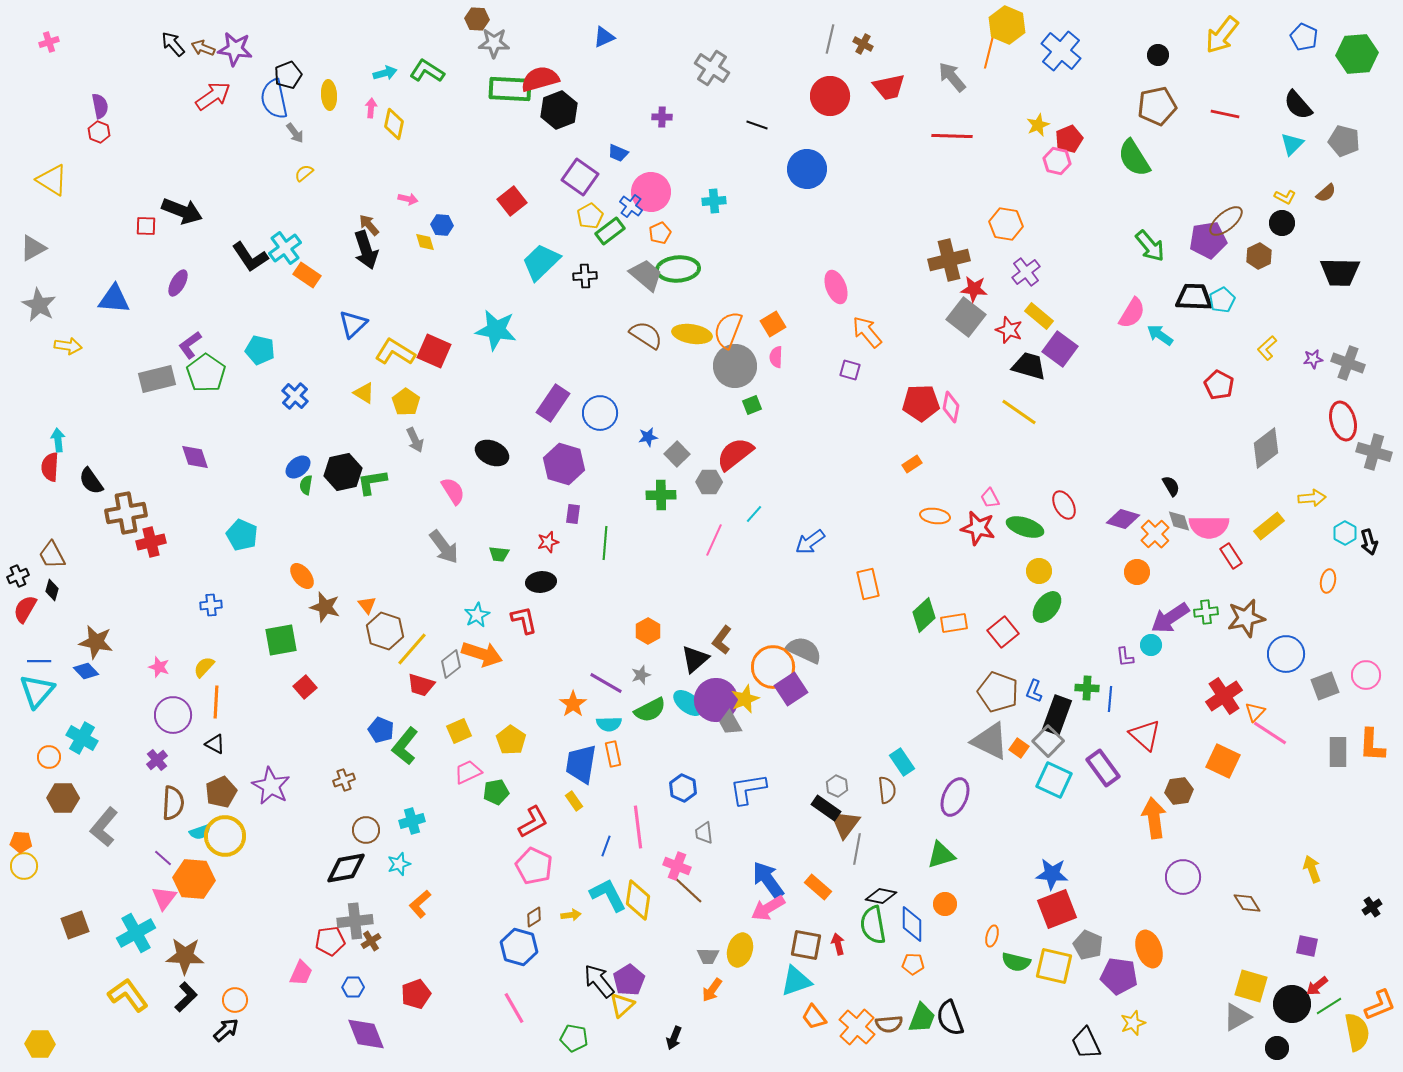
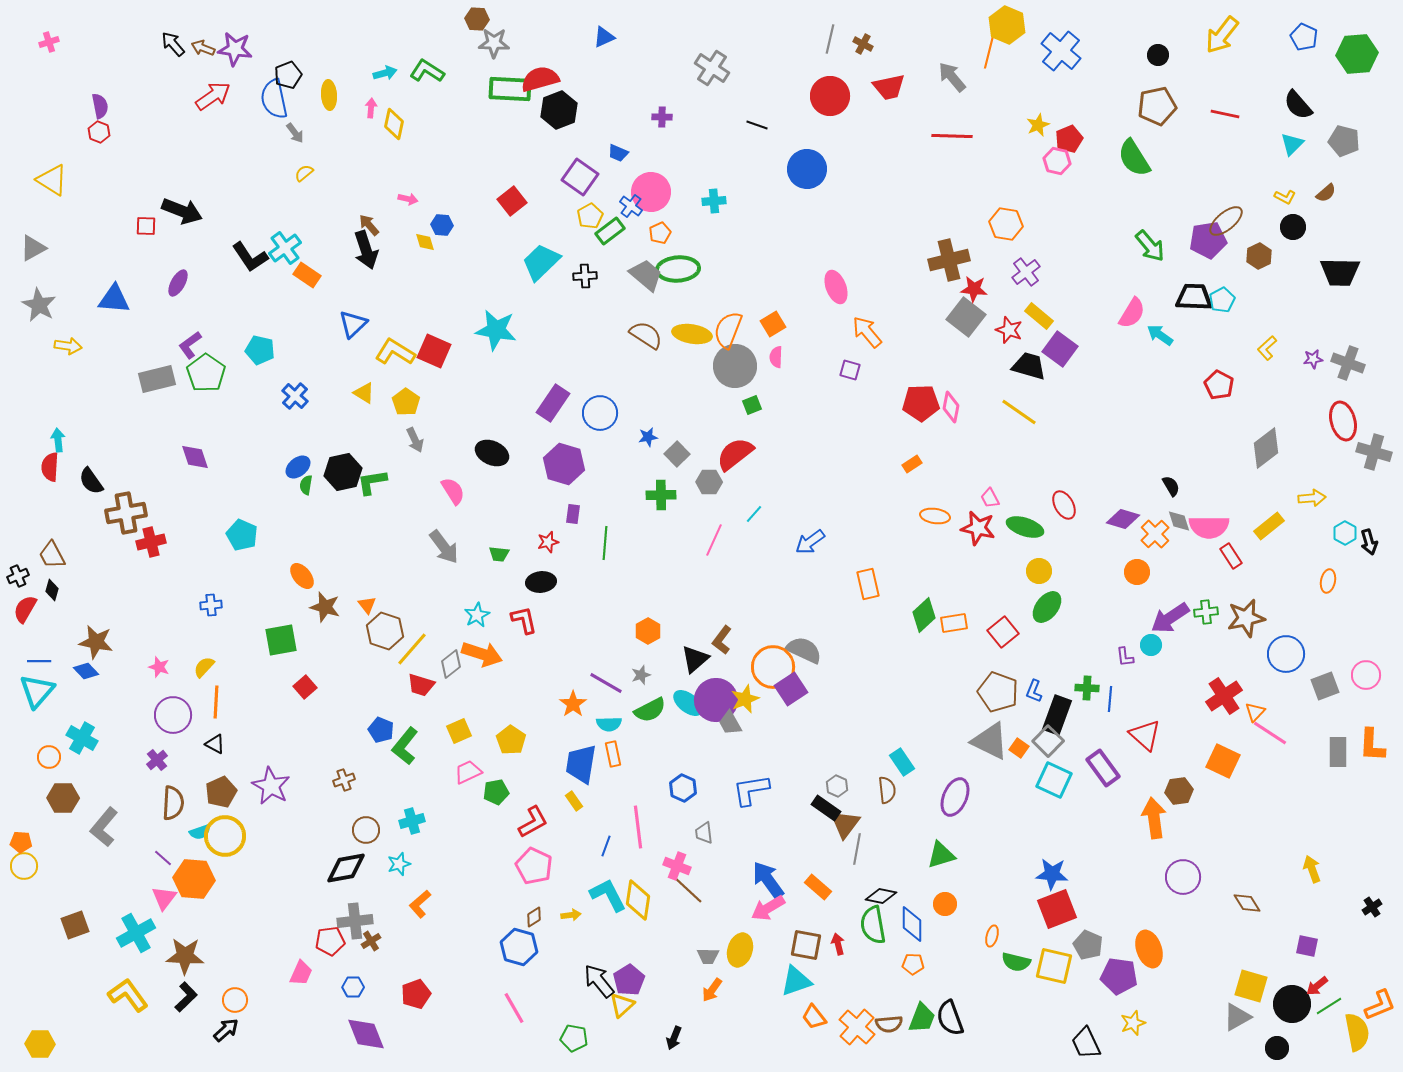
black circle at (1282, 223): moved 11 px right, 4 px down
blue L-shape at (748, 789): moved 3 px right, 1 px down
